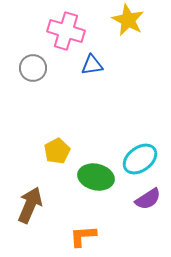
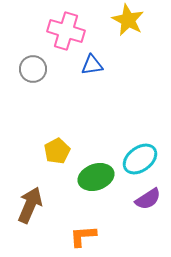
gray circle: moved 1 px down
green ellipse: rotated 32 degrees counterclockwise
